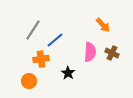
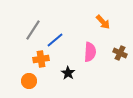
orange arrow: moved 3 px up
brown cross: moved 8 px right
